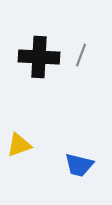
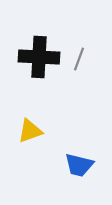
gray line: moved 2 px left, 4 px down
yellow triangle: moved 11 px right, 14 px up
